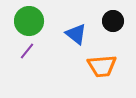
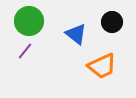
black circle: moved 1 px left, 1 px down
purple line: moved 2 px left
orange trapezoid: rotated 20 degrees counterclockwise
